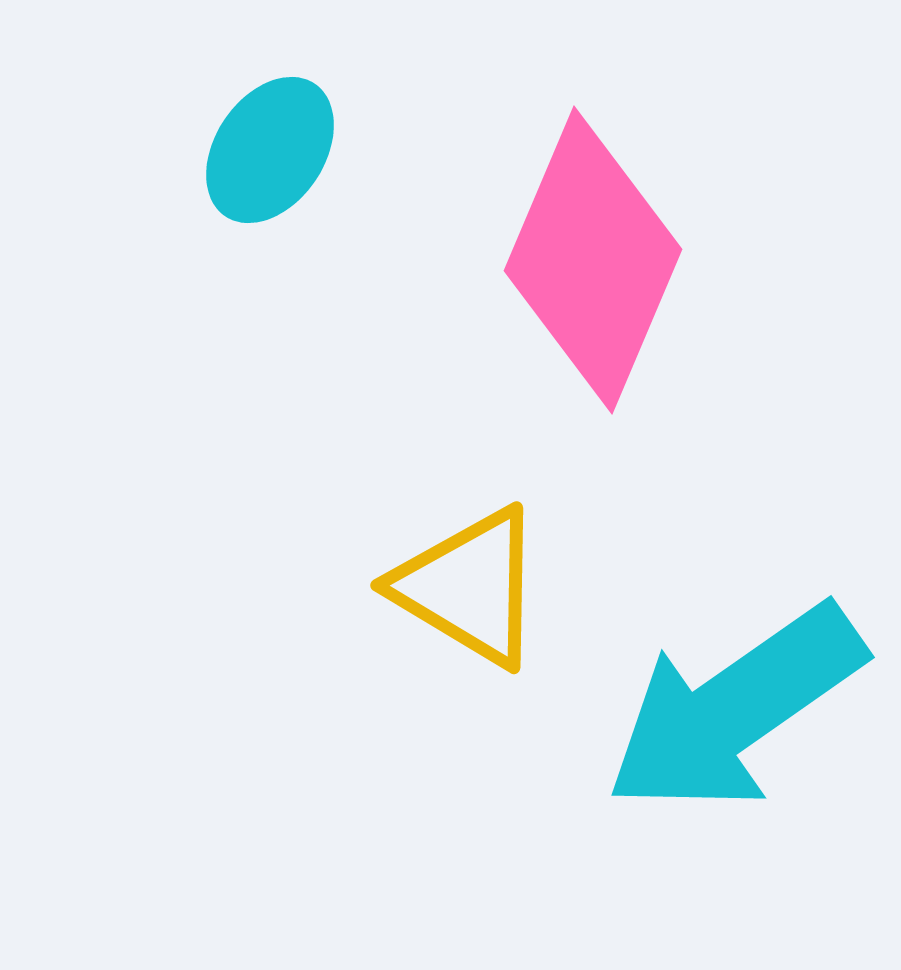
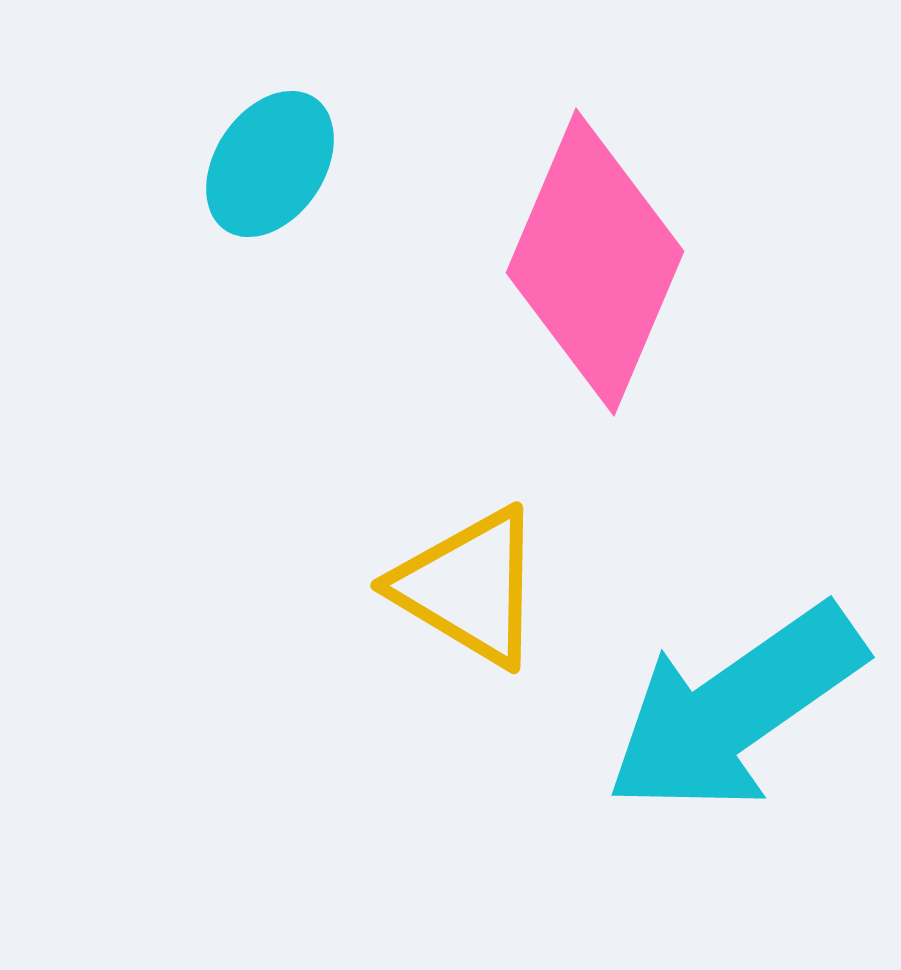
cyan ellipse: moved 14 px down
pink diamond: moved 2 px right, 2 px down
